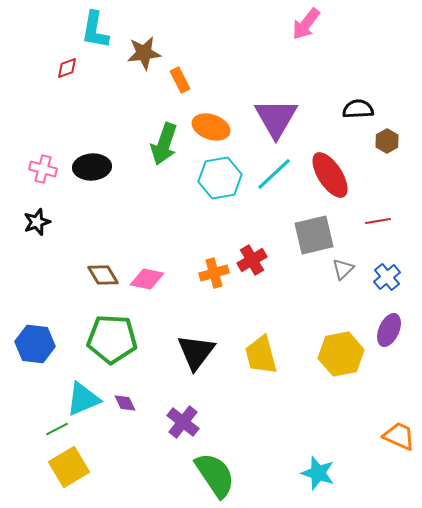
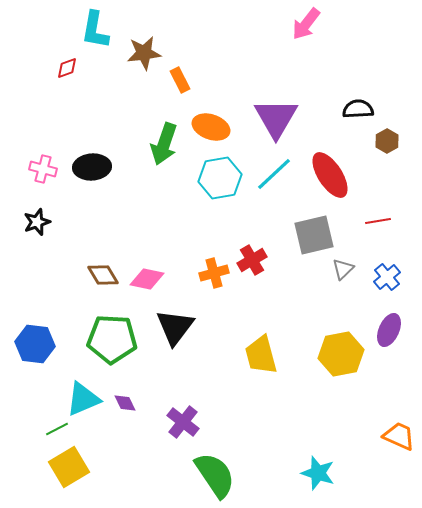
black triangle: moved 21 px left, 25 px up
